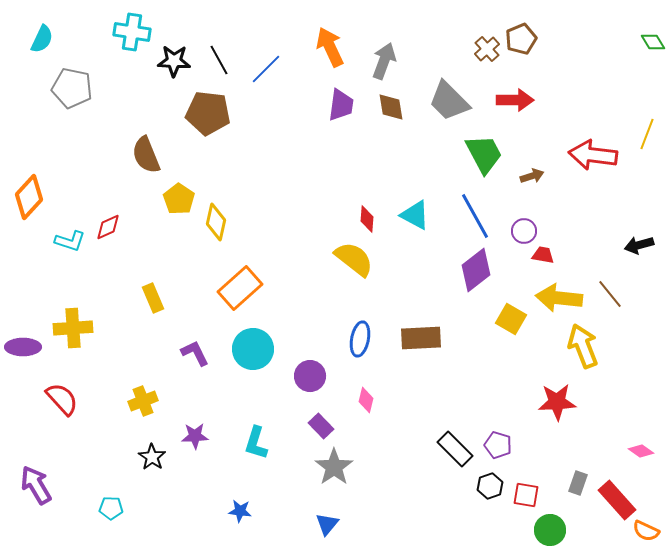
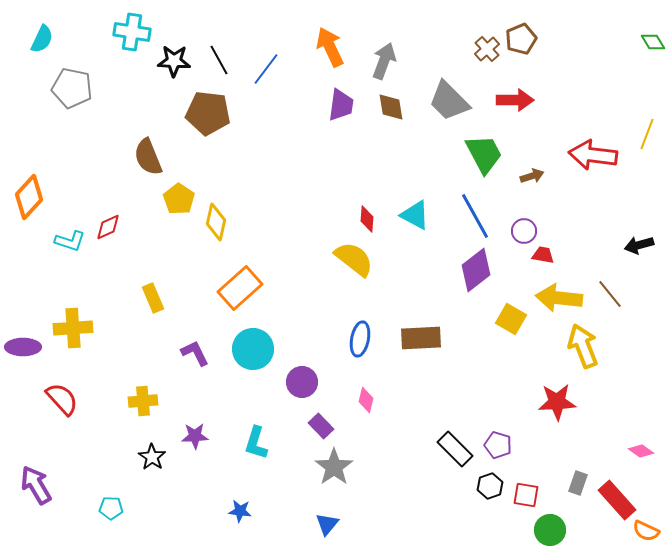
blue line at (266, 69): rotated 8 degrees counterclockwise
brown semicircle at (146, 155): moved 2 px right, 2 px down
purple circle at (310, 376): moved 8 px left, 6 px down
yellow cross at (143, 401): rotated 16 degrees clockwise
